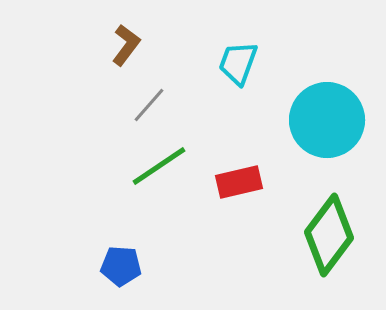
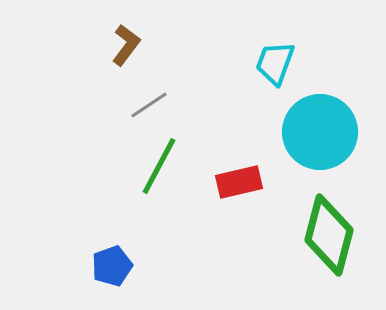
cyan trapezoid: moved 37 px right
gray line: rotated 15 degrees clockwise
cyan circle: moved 7 px left, 12 px down
green line: rotated 28 degrees counterclockwise
green diamond: rotated 22 degrees counterclockwise
blue pentagon: moved 9 px left; rotated 24 degrees counterclockwise
